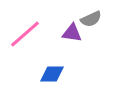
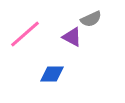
purple triangle: moved 4 px down; rotated 20 degrees clockwise
